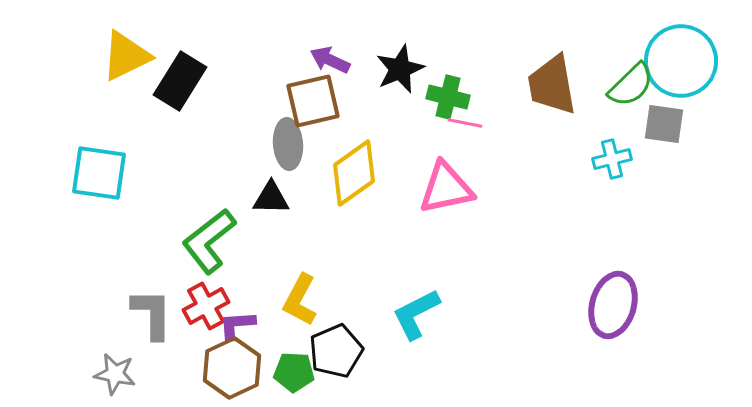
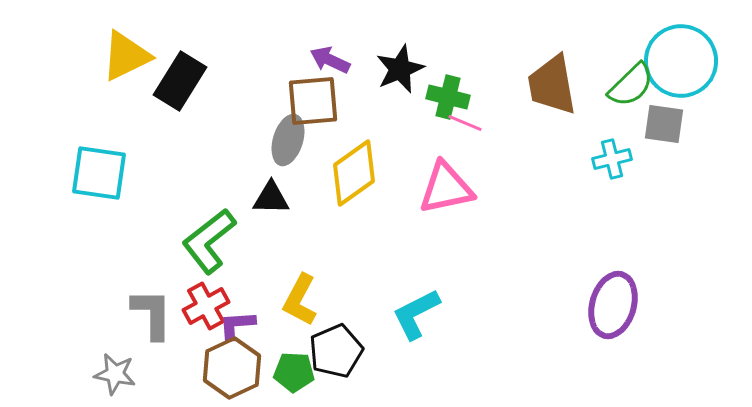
brown square: rotated 8 degrees clockwise
pink line: rotated 12 degrees clockwise
gray ellipse: moved 4 px up; rotated 21 degrees clockwise
